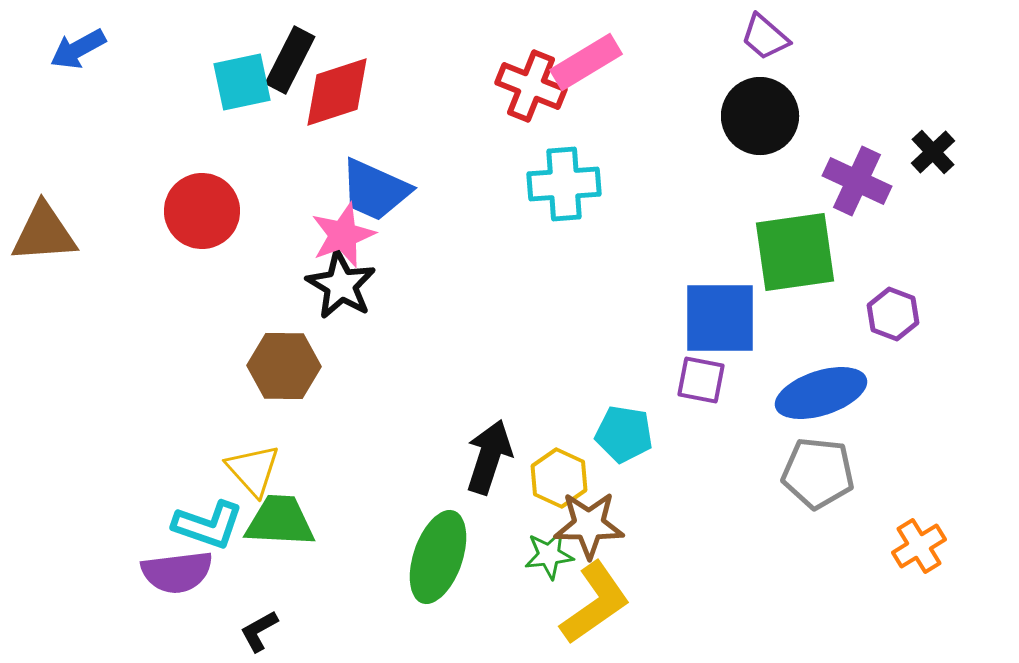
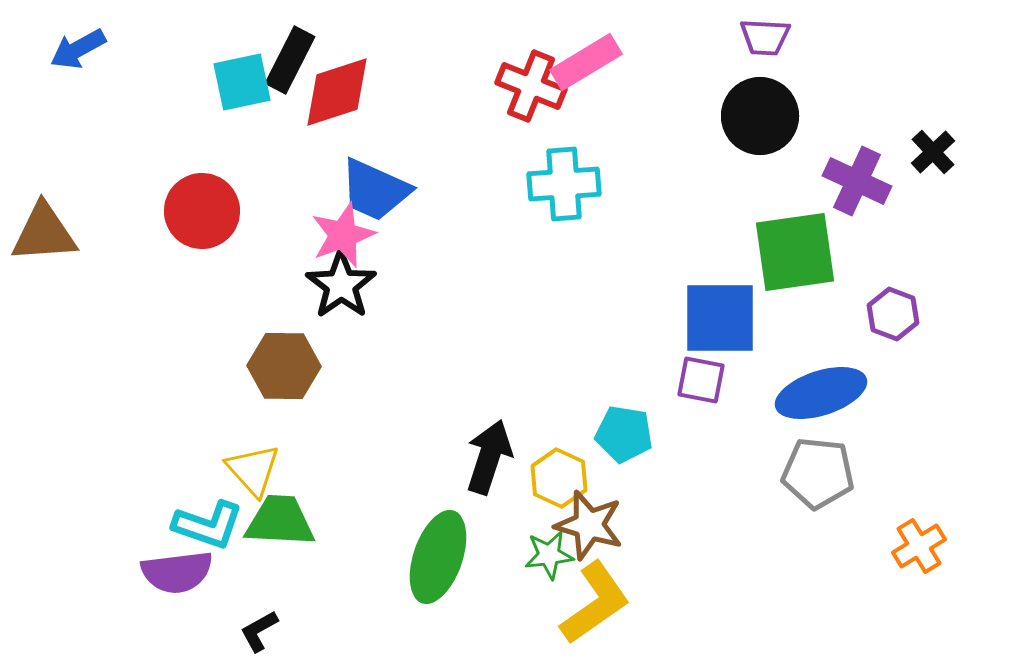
purple trapezoid: rotated 38 degrees counterclockwise
black star: rotated 6 degrees clockwise
brown star: rotated 16 degrees clockwise
